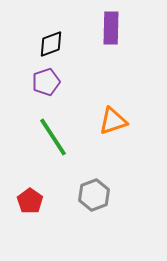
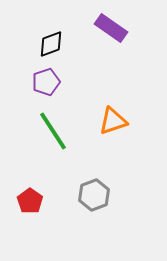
purple rectangle: rotated 56 degrees counterclockwise
green line: moved 6 px up
